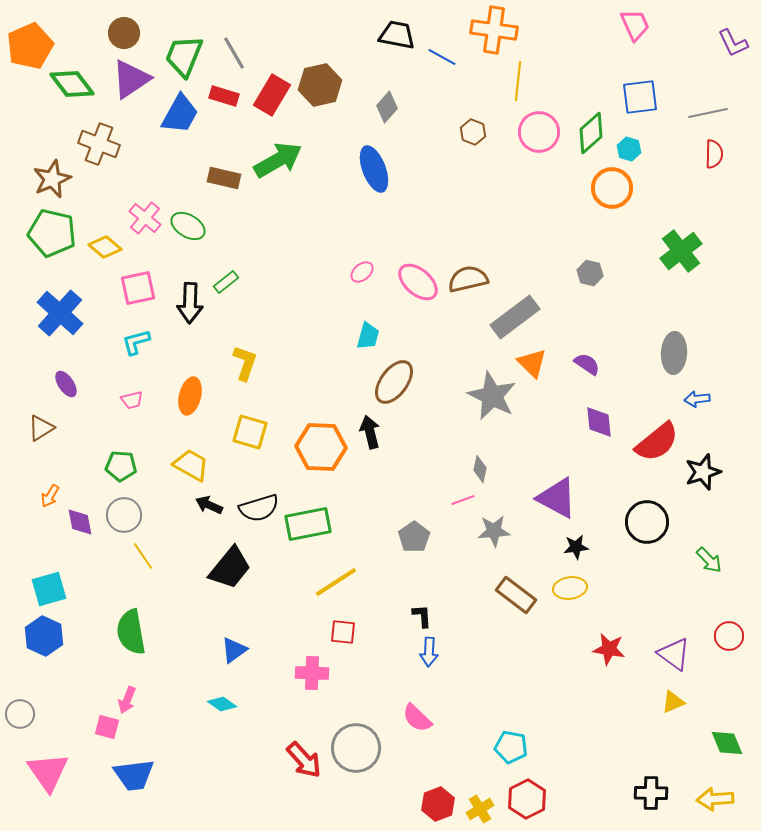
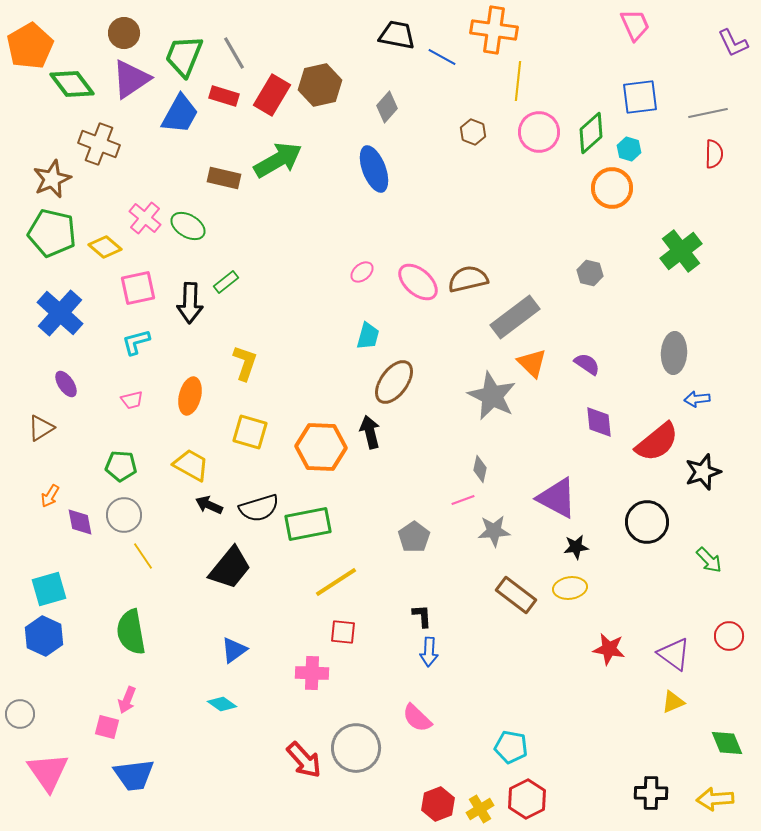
orange pentagon at (30, 46): rotated 6 degrees counterclockwise
